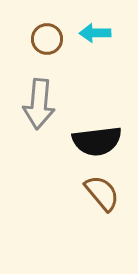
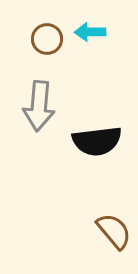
cyan arrow: moved 5 px left, 1 px up
gray arrow: moved 2 px down
brown semicircle: moved 12 px right, 38 px down
